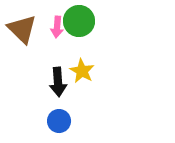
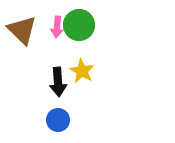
green circle: moved 4 px down
brown triangle: moved 1 px down
blue circle: moved 1 px left, 1 px up
